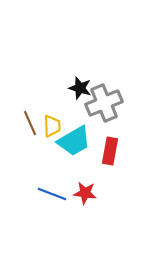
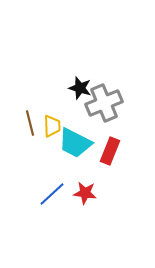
brown line: rotated 10 degrees clockwise
cyan trapezoid: moved 1 px right, 2 px down; rotated 57 degrees clockwise
red rectangle: rotated 12 degrees clockwise
blue line: rotated 64 degrees counterclockwise
